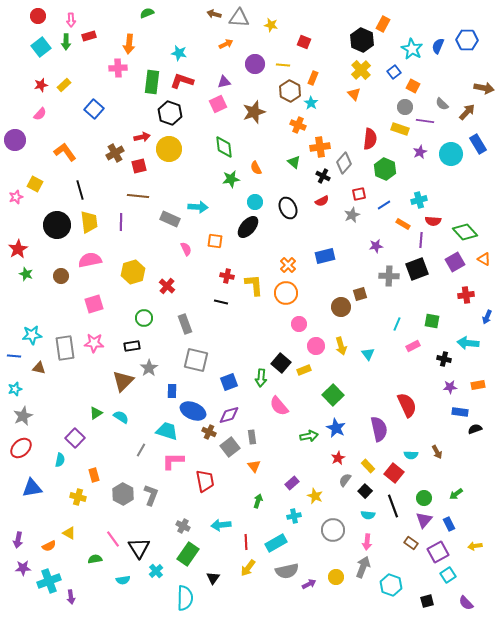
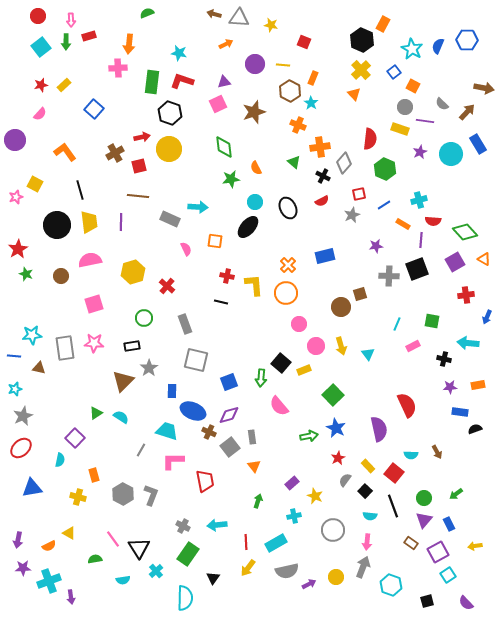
cyan semicircle at (368, 515): moved 2 px right, 1 px down
cyan arrow at (221, 525): moved 4 px left
